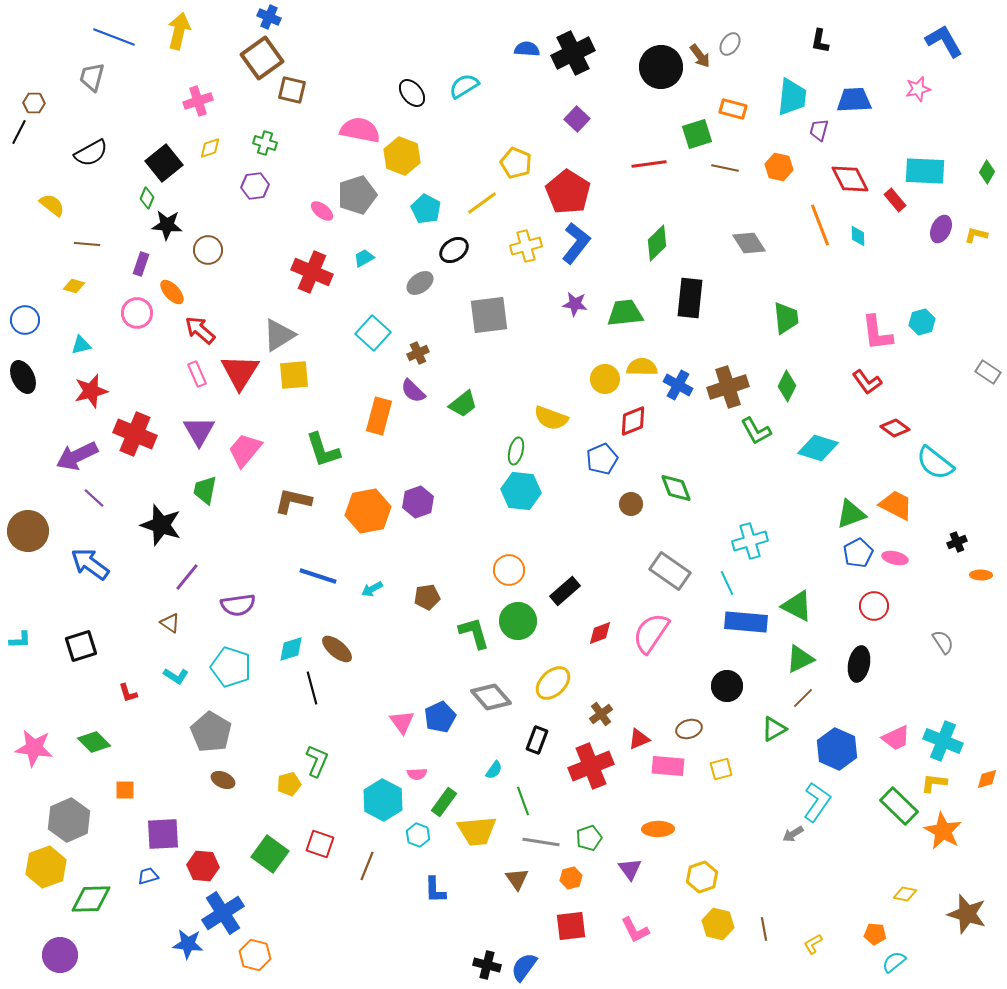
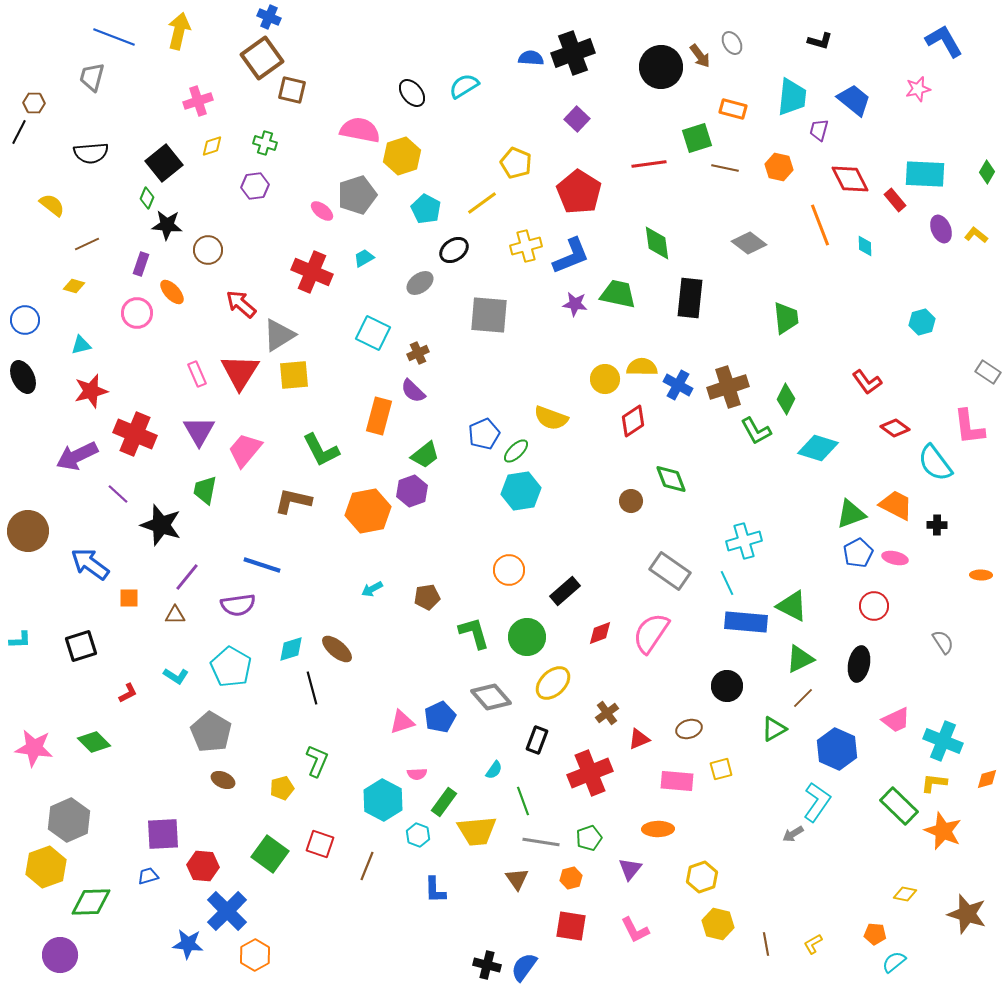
black L-shape at (820, 41): rotated 85 degrees counterclockwise
gray ellipse at (730, 44): moved 2 px right, 1 px up; rotated 65 degrees counterclockwise
blue semicircle at (527, 49): moved 4 px right, 9 px down
black cross at (573, 53): rotated 6 degrees clockwise
blue trapezoid at (854, 100): rotated 42 degrees clockwise
green square at (697, 134): moved 4 px down
yellow diamond at (210, 148): moved 2 px right, 2 px up
black semicircle at (91, 153): rotated 24 degrees clockwise
yellow hexagon at (402, 156): rotated 21 degrees clockwise
cyan rectangle at (925, 171): moved 3 px down
red pentagon at (568, 192): moved 11 px right
purple ellipse at (941, 229): rotated 48 degrees counterclockwise
yellow L-shape at (976, 235): rotated 25 degrees clockwise
cyan diamond at (858, 236): moved 7 px right, 10 px down
blue L-shape at (576, 243): moved 5 px left, 13 px down; rotated 30 degrees clockwise
green diamond at (657, 243): rotated 54 degrees counterclockwise
gray diamond at (749, 243): rotated 20 degrees counterclockwise
brown line at (87, 244): rotated 30 degrees counterclockwise
green trapezoid at (625, 313): moved 7 px left, 19 px up; rotated 18 degrees clockwise
gray square at (489, 315): rotated 12 degrees clockwise
red arrow at (200, 330): moved 41 px right, 26 px up
cyan square at (373, 333): rotated 16 degrees counterclockwise
pink L-shape at (877, 333): moved 92 px right, 94 px down
green diamond at (787, 386): moved 1 px left, 13 px down
green trapezoid at (463, 404): moved 38 px left, 51 px down
red diamond at (633, 421): rotated 12 degrees counterclockwise
green L-shape at (323, 450): moved 2 px left; rotated 9 degrees counterclockwise
green ellipse at (516, 451): rotated 32 degrees clockwise
blue pentagon at (602, 459): moved 118 px left, 25 px up
cyan semicircle at (935, 463): rotated 15 degrees clockwise
green diamond at (676, 488): moved 5 px left, 9 px up
cyan hexagon at (521, 491): rotated 15 degrees counterclockwise
purple line at (94, 498): moved 24 px right, 4 px up
purple hexagon at (418, 502): moved 6 px left, 11 px up
brown circle at (631, 504): moved 3 px up
cyan cross at (750, 541): moved 6 px left
black cross at (957, 542): moved 20 px left, 17 px up; rotated 24 degrees clockwise
blue line at (318, 576): moved 56 px left, 11 px up
green triangle at (797, 606): moved 5 px left
green circle at (518, 621): moved 9 px right, 16 px down
brown triangle at (170, 623): moved 5 px right, 8 px up; rotated 35 degrees counterclockwise
cyan pentagon at (231, 667): rotated 12 degrees clockwise
red L-shape at (128, 693): rotated 100 degrees counterclockwise
brown cross at (601, 714): moved 6 px right, 1 px up
pink triangle at (402, 722): rotated 48 degrees clockwise
pink trapezoid at (896, 738): moved 18 px up
red cross at (591, 766): moved 1 px left, 7 px down
pink rectangle at (668, 766): moved 9 px right, 15 px down
yellow pentagon at (289, 784): moved 7 px left, 4 px down
orange square at (125, 790): moved 4 px right, 192 px up
orange star at (943, 831): rotated 6 degrees counterclockwise
purple triangle at (630, 869): rotated 15 degrees clockwise
green diamond at (91, 899): moved 3 px down
blue cross at (223, 913): moved 4 px right, 2 px up; rotated 12 degrees counterclockwise
red square at (571, 926): rotated 16 degrees clockwise
brown line at (764, 929): moved 2 px right, 15 px down
orange hexagon at (255, 955): rotated 16 degrees clockwise
